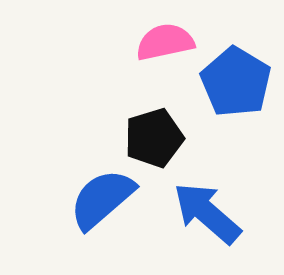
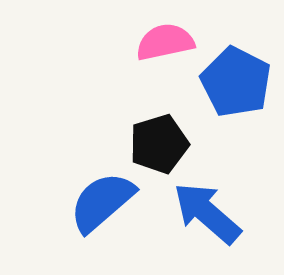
blue pentagon: rotated 4 degrees counterclockwise
black pentagon: moved 5 px right, 6 px down
blue semicircle: moved 3 px down
